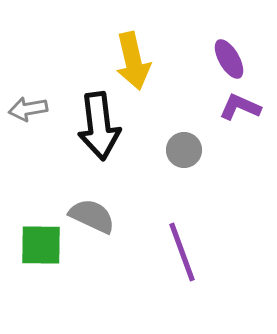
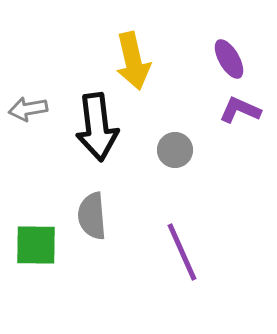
purple L-shape: moved 3 px down
black arrow: moved 2 px left, 1 px down
gray circle: moved 9 px left
gray semicircle: rotated 120 degrees counterclockwise
green square: moved 5 px left
purple line: rotated 4 degrees counterclockwise
